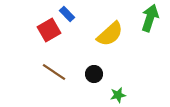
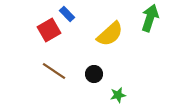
brown line: moved 1 px up
